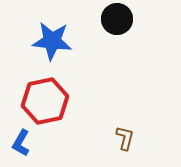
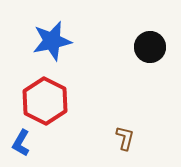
black circle: moved 33 px right, 28 px down
blue star: rotated 18 degrees counterclockwise
red hexagon: rotated 21 degrees counterclockwise
